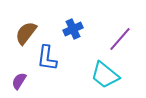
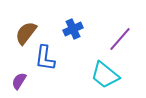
blue L-shape: moved 2 px left
